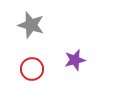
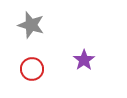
purple star: moved 9 px right; rotated 20 degrees counterclockwise
